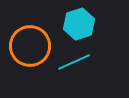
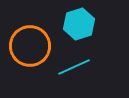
cyan line: moved 5 px down
